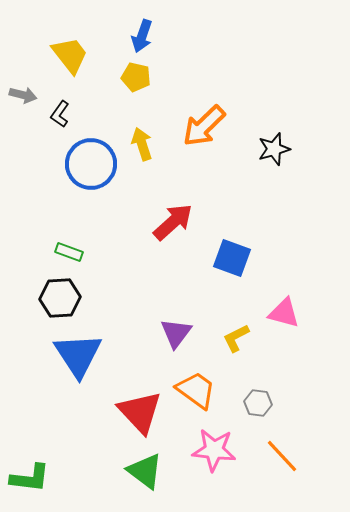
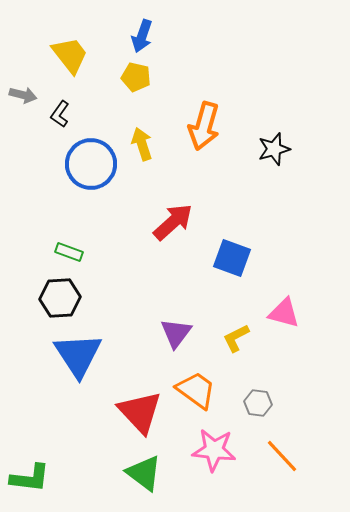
orange arrow: rotated 30 degrees counterclockwise
green triangle: moved 1 px left, 2 px down
